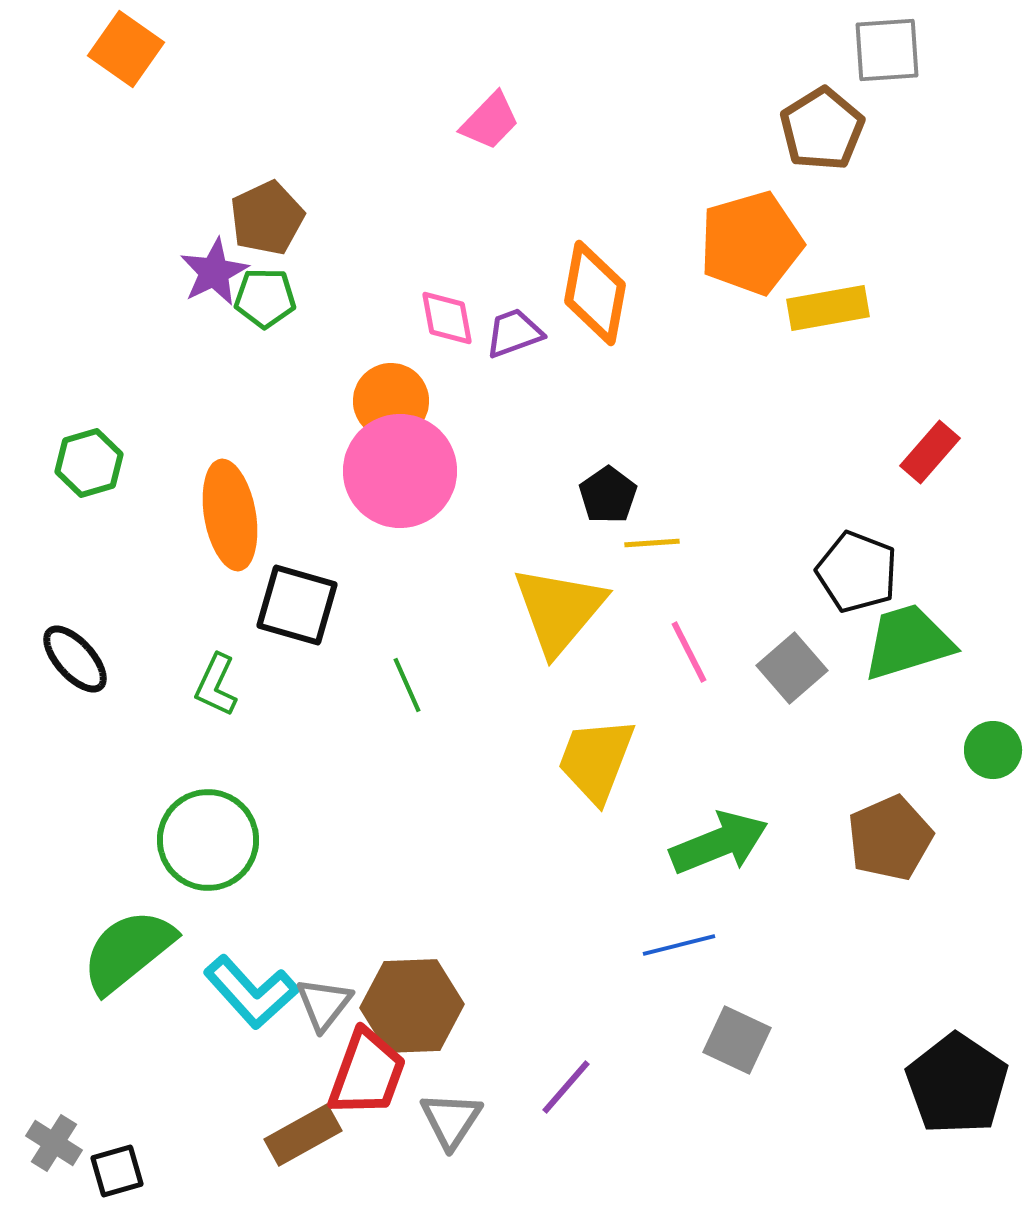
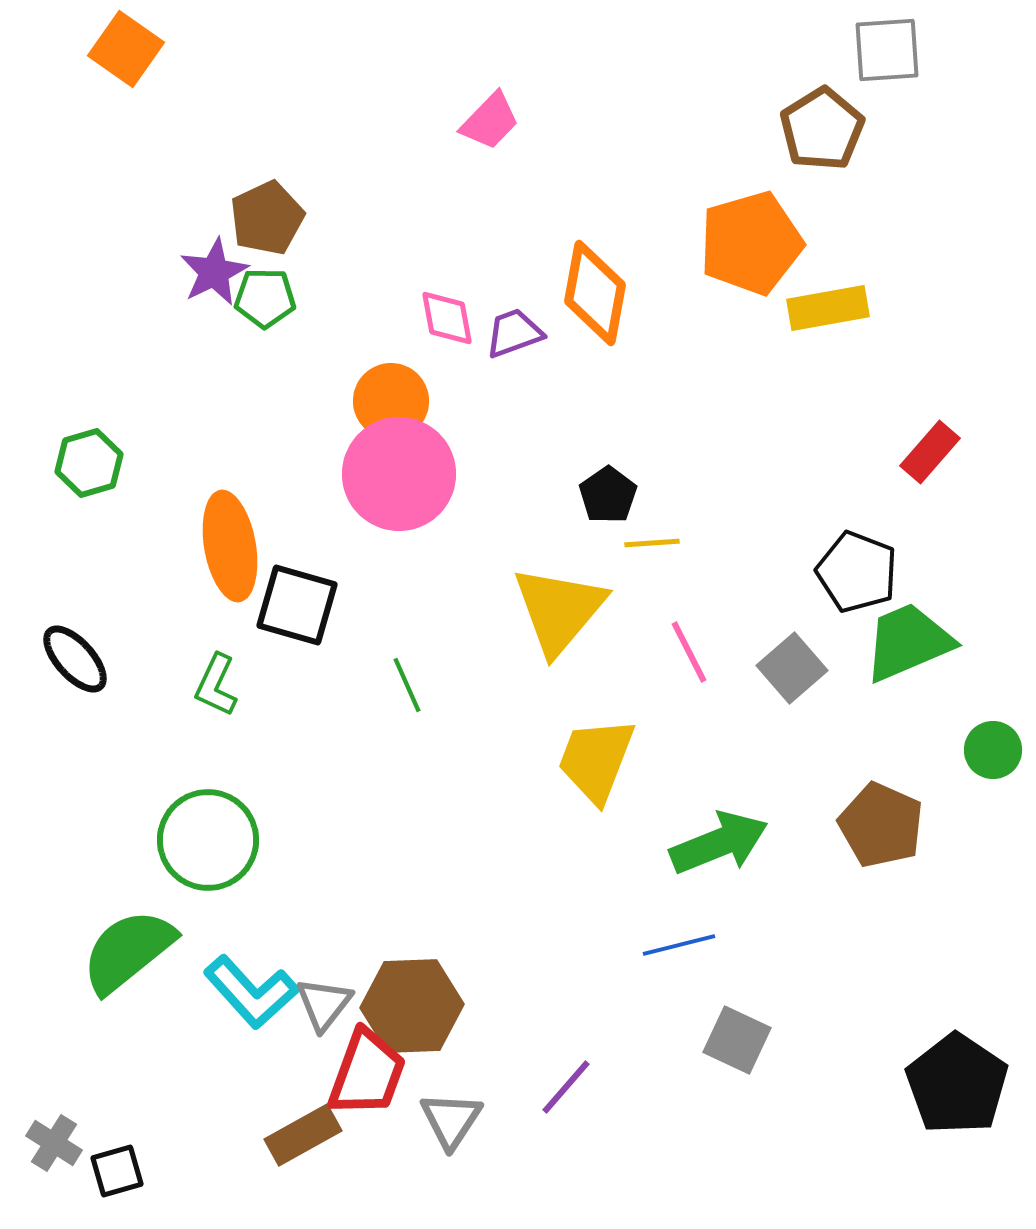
pink circle at (400, 471): moved 1 px left, 3 px down
orange ellipse at (230, 515): moved 31 px down
green trapezoid at (908, 642): rotated 6 degrees counterclockwise
brown pentagon at (890, 838): moved 9 px left, 13 px up; rotated 24 degrees counterclockwise
